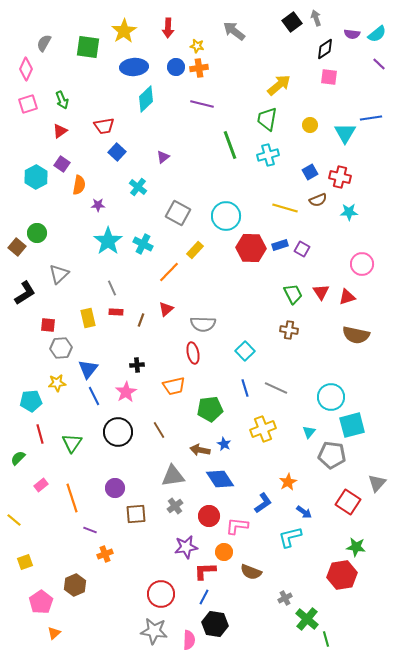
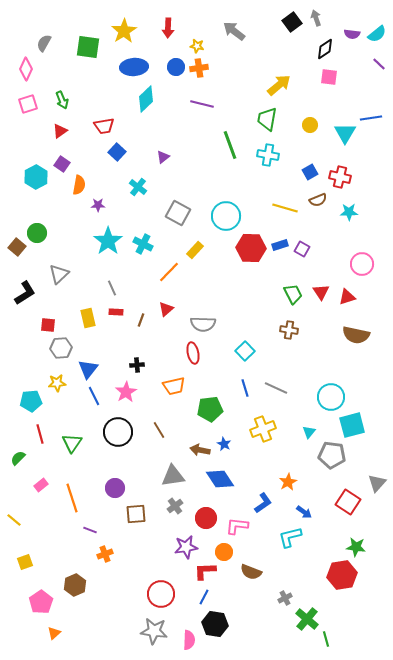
cyan cross at (268, 155): rotated 25 degrees clockwise
red circle at (209, 516): moved 3 px left, 2 px down
